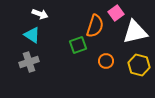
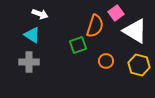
white triangle: moved 1 px up; rotated 44 degrees clockwise
gray cross: rotated 18 degrees clockwise
